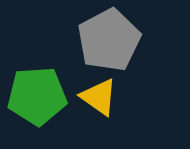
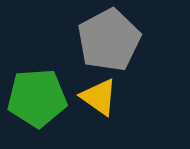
green pentagon: moved 2 px down
